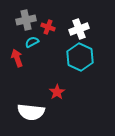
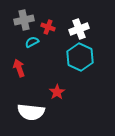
gray cross: moved 2 px left
red arrow: moved 2 px right, 10 px down
